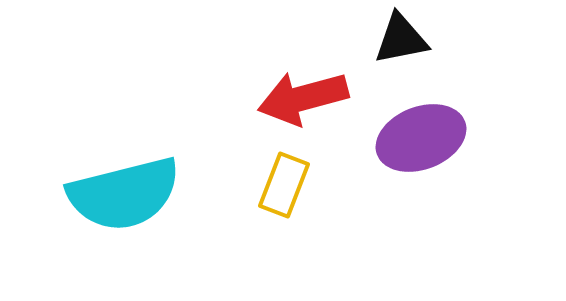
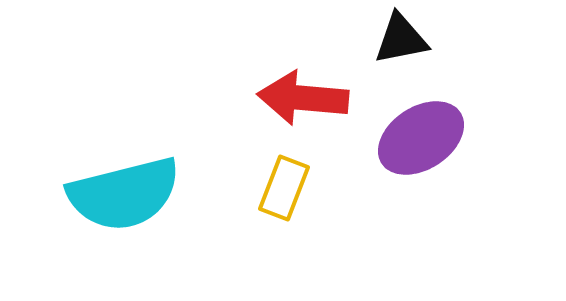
red arrow: rotated 20 degrees clockwise
purple ellipse: rotated 12 degrees counterclockwise
yellow rectangle: moved 3 px down
